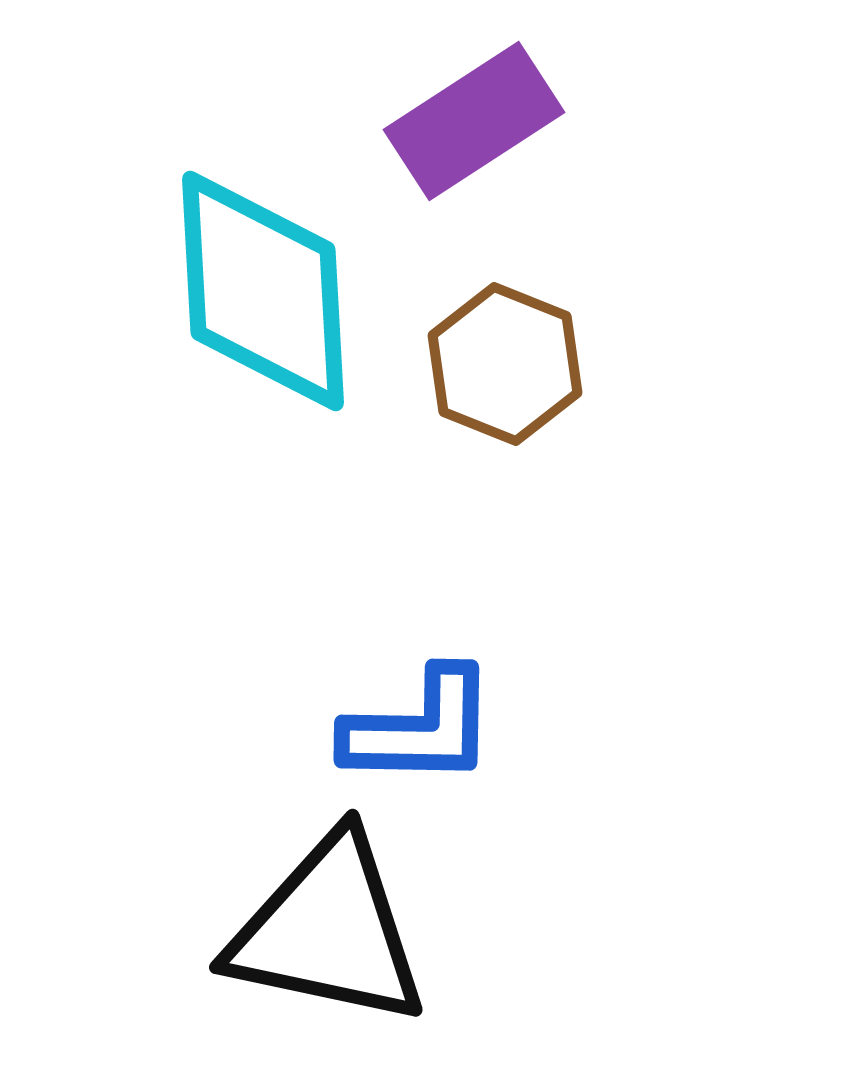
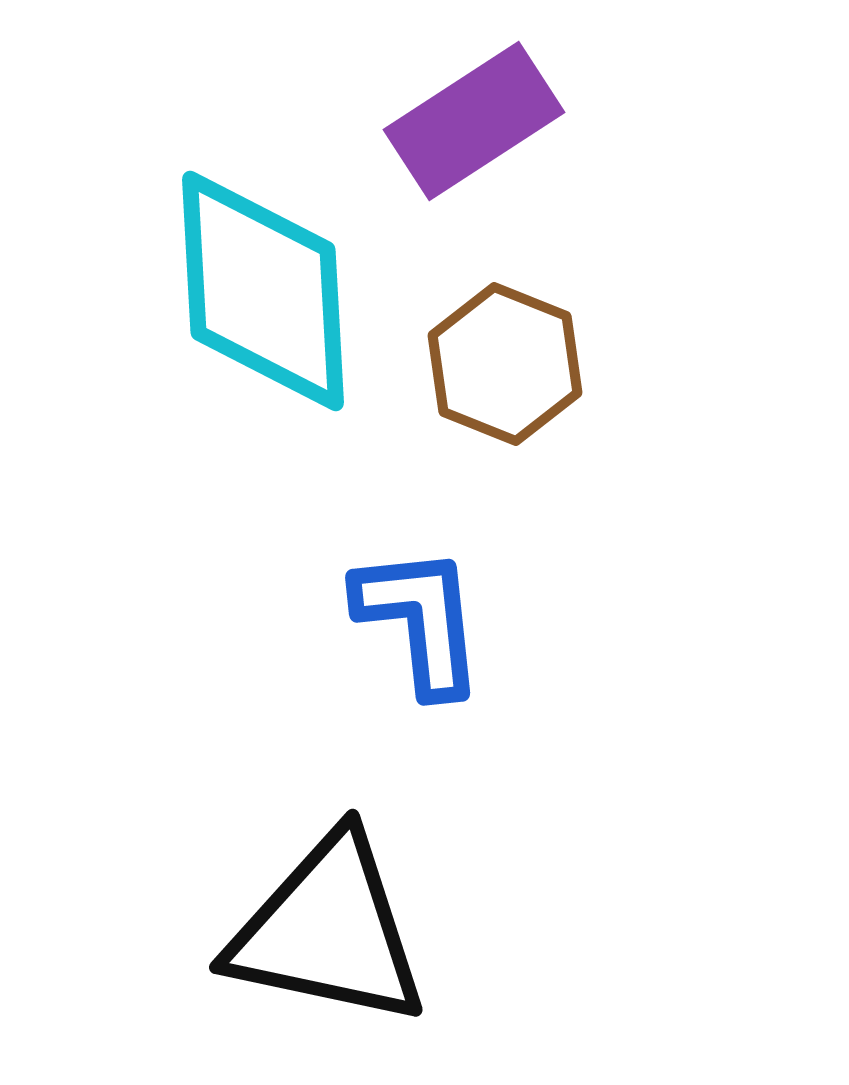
blue L-shape: moved 108 px up; rotated 97 degrees counterclockwise
